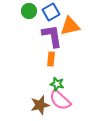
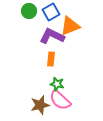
orange triangle: rotated 10 degrees counterclockwise
purple L-shape: rotated 55 degrees counterclockwise
